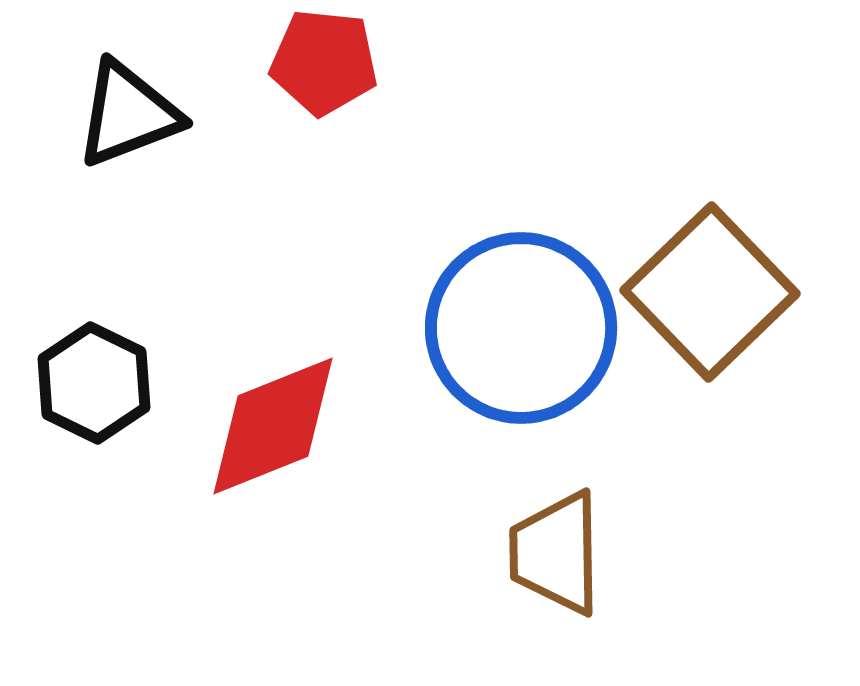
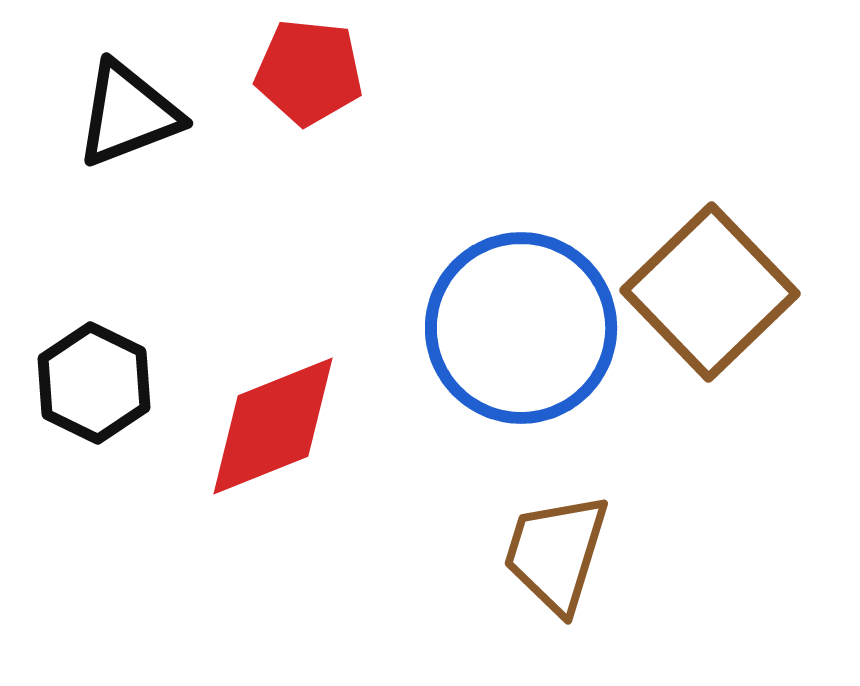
red pentagon: moved 15 px left, 10 px down
brown trapezoid: rotated 18 degrees clockwise
